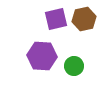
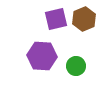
brown hexagon: rotated 10 degrees counterclockwise
green circle: moved 2 px right
